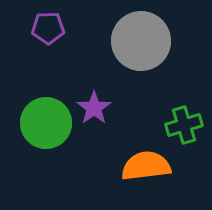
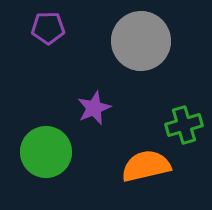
purple star: rotated 12 degrees clockwise
green circle: moved 29 px down
orange semicircle: rotated 6 degrees counterclockwise
